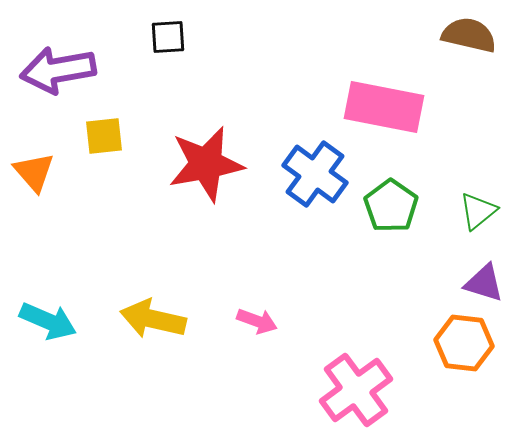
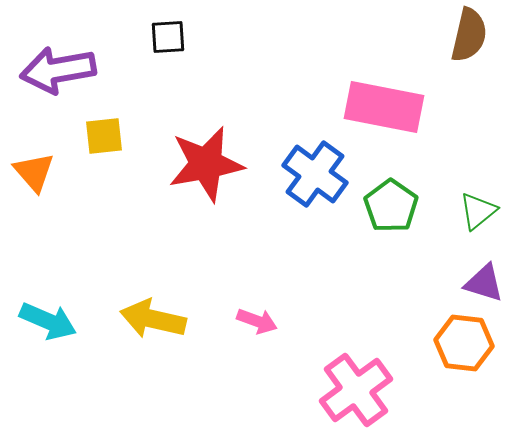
brown semicircle: rotated 90 degrees clockwise
